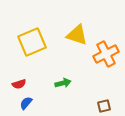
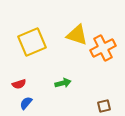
orange cross: moved 3 px left, 6 px up
